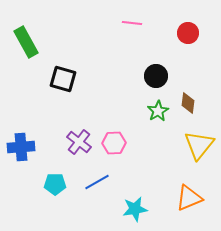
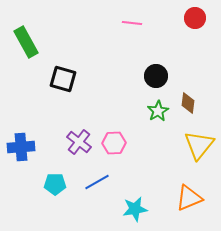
red circle: moved 7 px right, 15 px up
